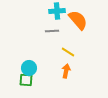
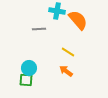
cyan cross: rotated 14 degrees clockwise
gray line: moved 13 px left, 2 px up
orange arrow: rotated 64 degrees counterclockwise
